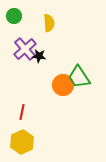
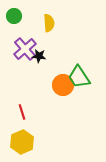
red line: rotated 28 degrees counterclockwise
